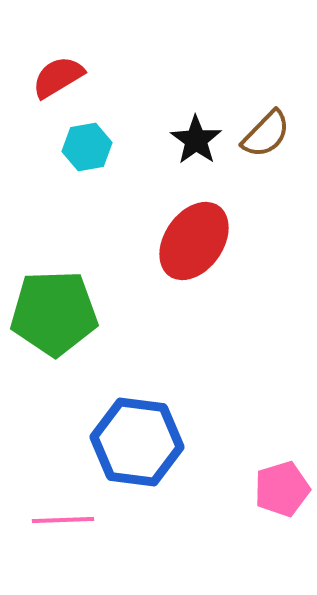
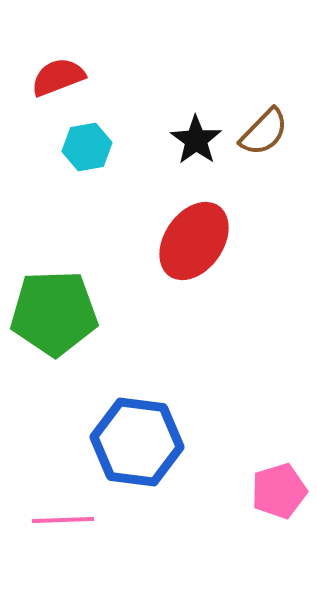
red semicircle: rotated 10 degrees clockwise
brown semicircle: moved 2 px left, 2 px up
pink pentagon: moved 3 px left, 2 px down
